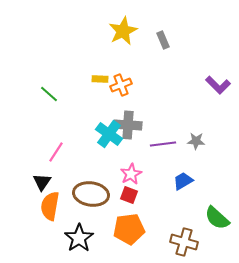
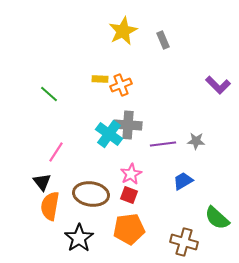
black triangle: rotated 12 degrees counterclockwise
